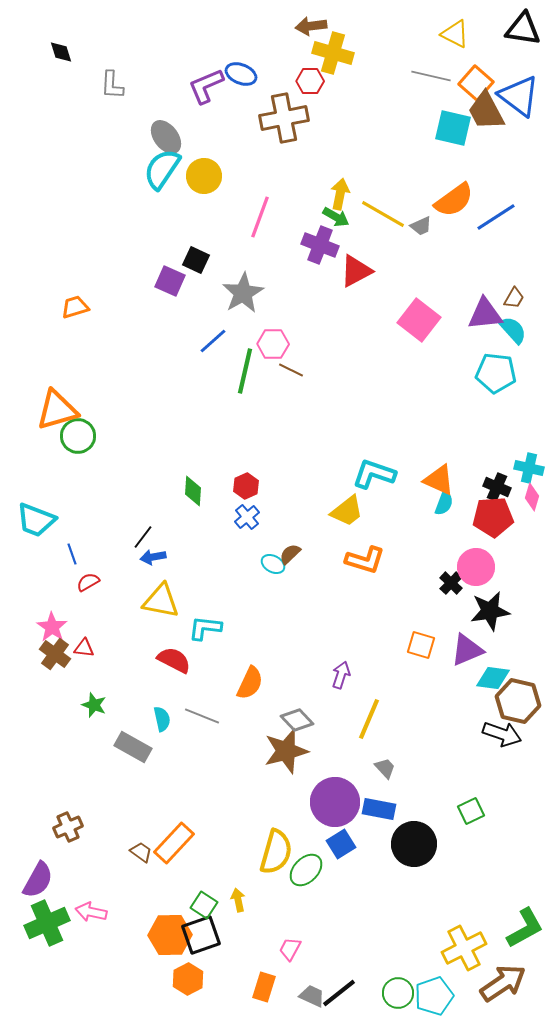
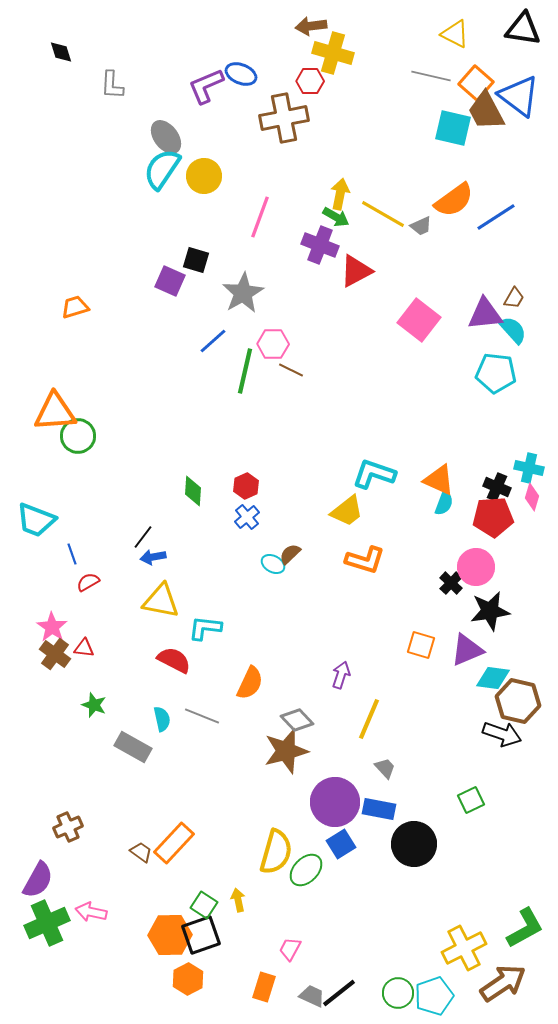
black square at (196, 260): rotated 8 degrees counterclockwise
orange triangle at (57, 410): moved 2 px left, 2 px down; rotated 12 degrees clockwise
green square at (471, 811): moved 11 px up
